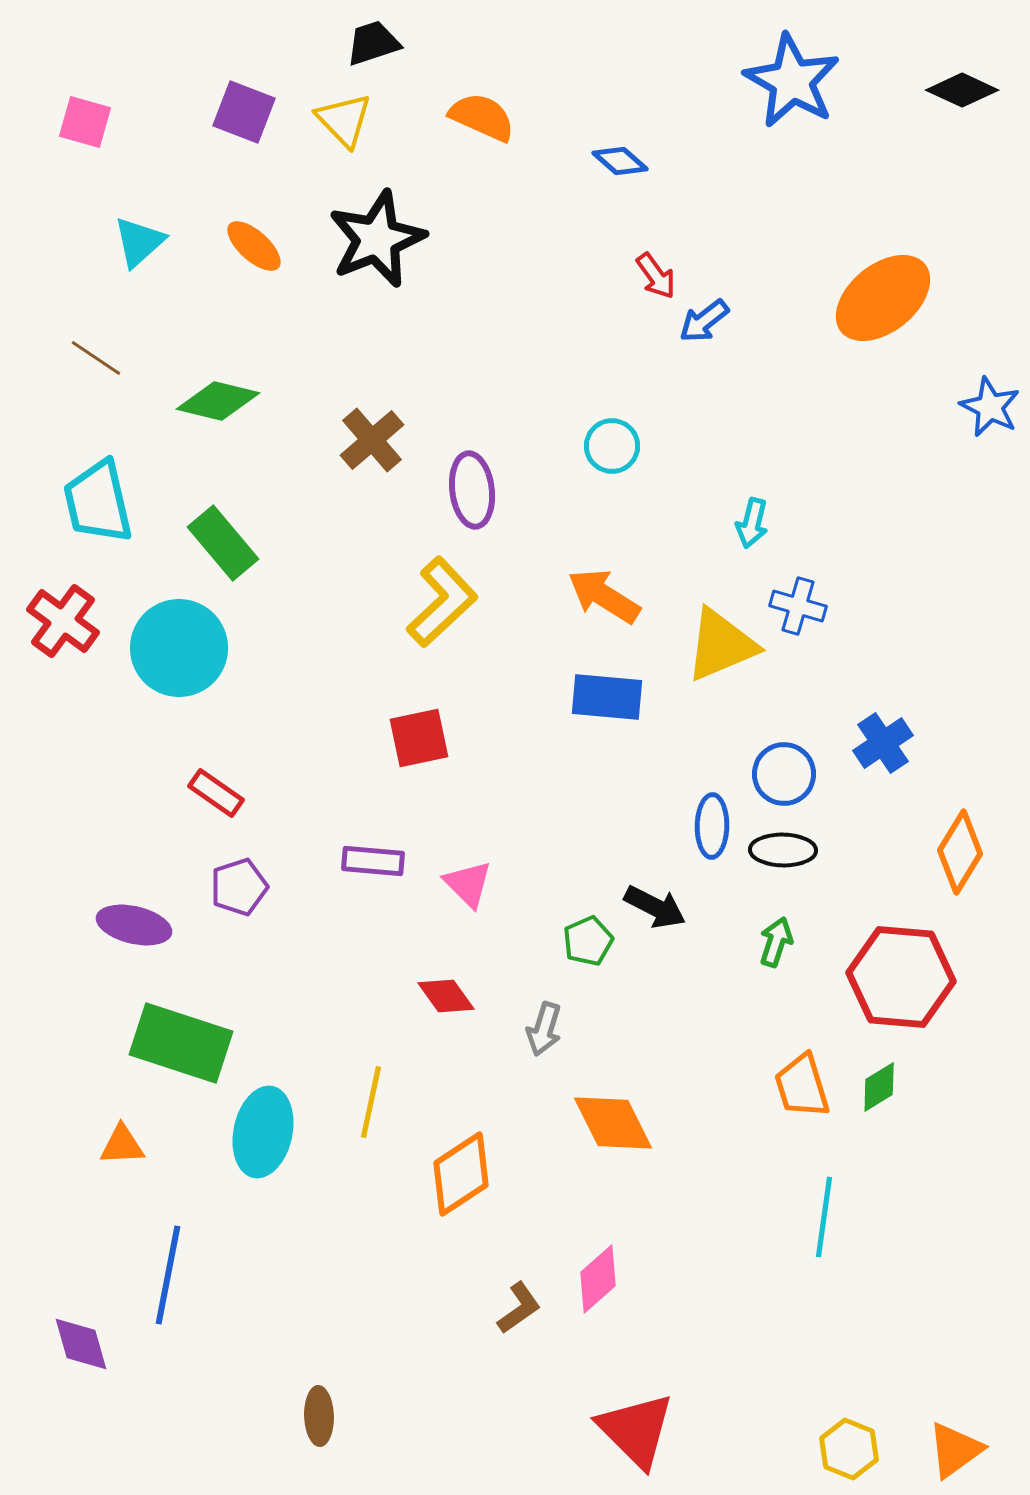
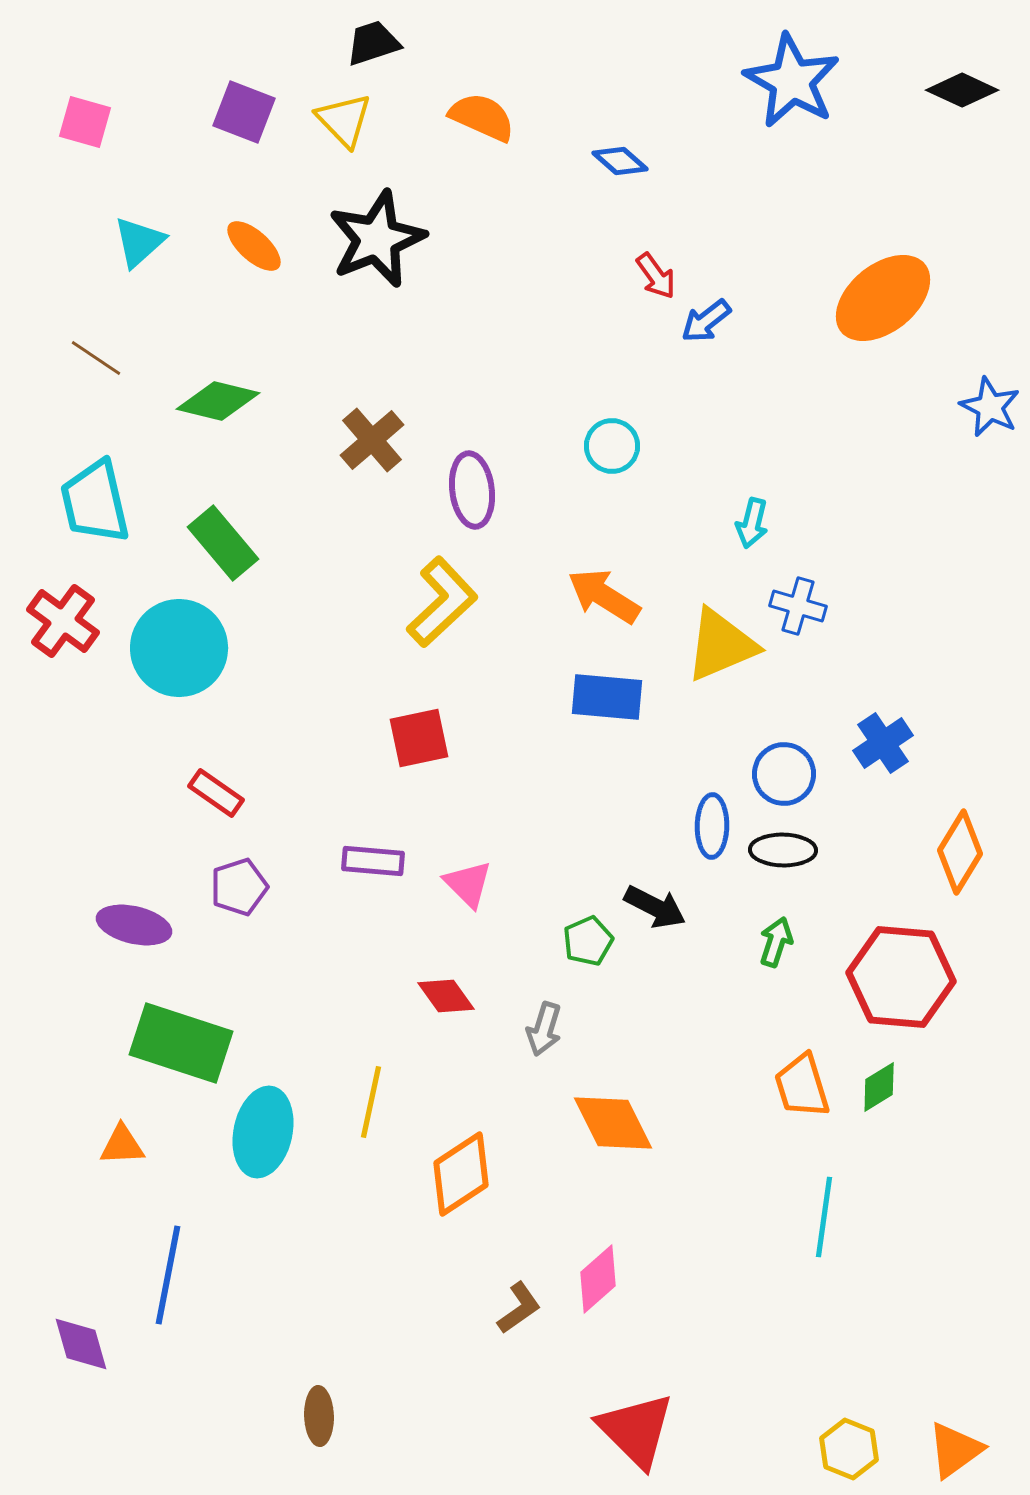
blue arrow at (704, 321): moved 2 px right
cyan trapezoid at (98, 502): moved 3 px left
